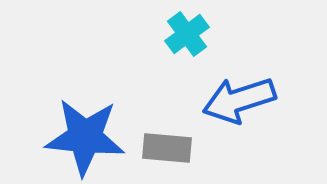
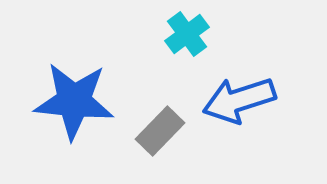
blue star: moved 11 px left, 36 px up
gray rectangle: moved 7 px left, 17 px up; rotated 51 degrees counterclockwise
